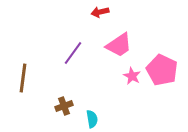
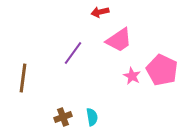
pink trapezoid: moved 5 px up
brown cross: moved 1 px left, 11 px down
cyan semicircle: moved 2 px up
